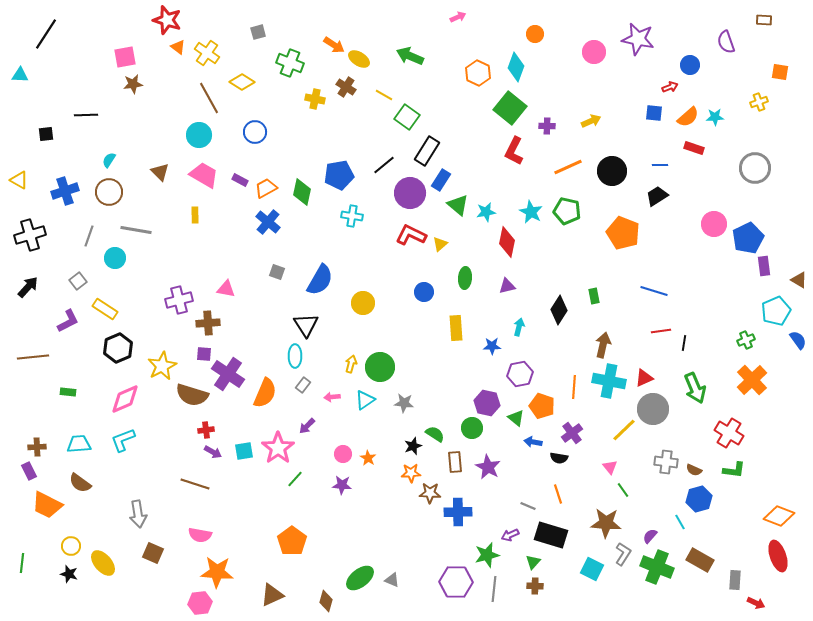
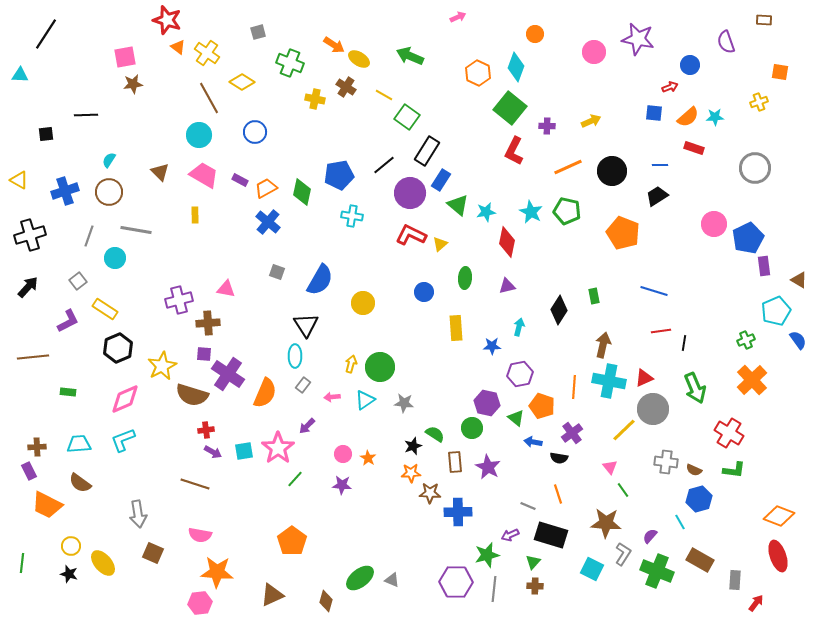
green cross at (657, 567): moved 4 px down
red arrow at (756, 603): rotated 78 degrees counterclockwise
